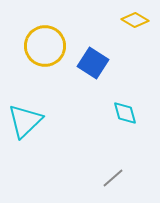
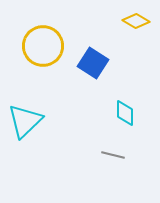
yellow diamond: moved 1 px right, 1 px down
yellow circle: moved 2 px left
cyan diamond: rotated 16 degrees clockwise
gray line: moved 23 px up; rotated 55 degrees clockwise
